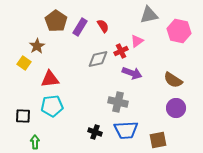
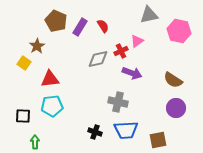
brown pentagon: rotated 10 degrees counterclockwise
